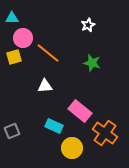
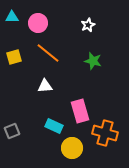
cyan triangle: moved 1 px up
pink circle: moved 15 px right, 15 px up
green star: moved 1 px right, 2 px up
pink rectangle: rotated 35 degrees clockwise
orange cross: rotated 20 degrees counterclockwise
